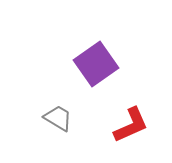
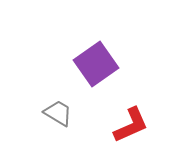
gray trapezoid: moved 5 px up
